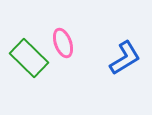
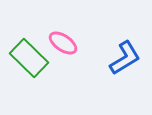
pink ellipse: rotated 36 degrees counterclockwise
